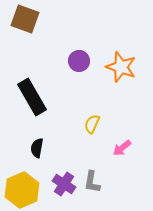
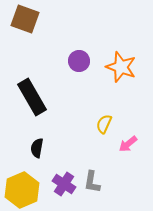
yellow semicircle: moved 12 px right
pink arrow: moved 6 px right, 4 px up
